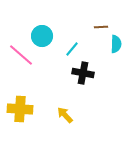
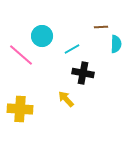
cyan line: rotated 21 degrees clockwise
yellow arrow: moved 1 px right, 16 px up
